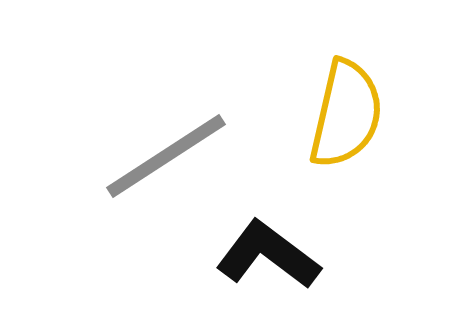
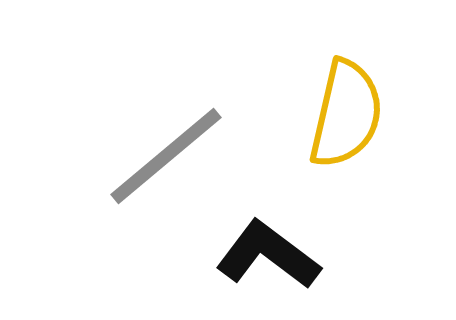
gray line: rotated 7 degrees counterclockwise
